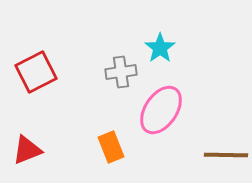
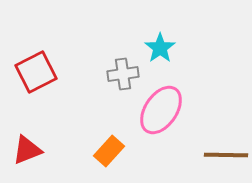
gray cross: moved 2 px right, 2 px down
orange rectangle: moved 2 px left, 4 px down; rotated 64 degrees clockwise
